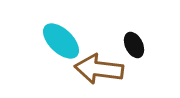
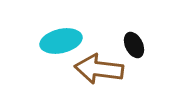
cyan ellipse: rotated 57 degrees counterclockwise
